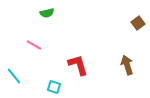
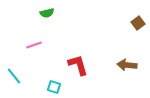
pink line: rotated 49 degrees counterclockwise
brown arrow: rotated 66 degrees counterclockwise
